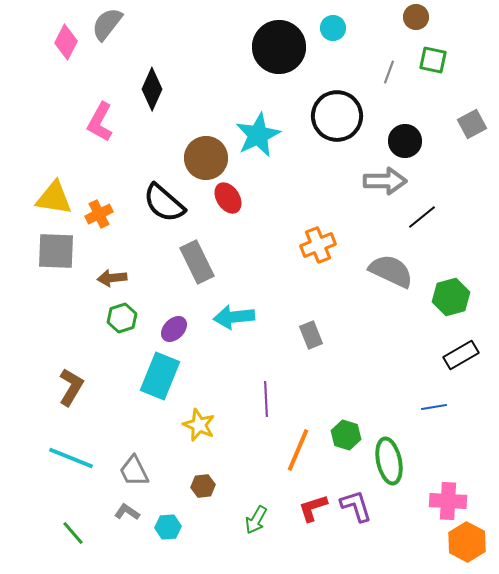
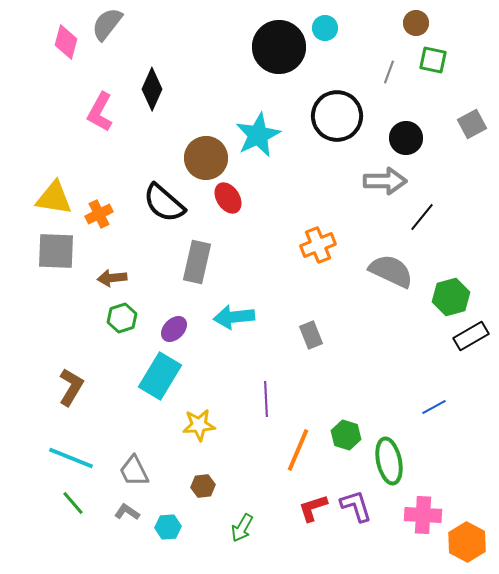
brown circle at (416, 17): moved 6 px down
cyan circle at (333, 28): moved 8 px left
pink diamond at (66, 42): rotated 12 degrees counterclockwise
pink L-shape at (100, 122): moved 10 px up
black circle at (405, 141): moved 1 px right, 3 px up
black line at (422, 217): rotated 12 degrees counterclockwise
gray rectangle at (197, 262): rotated 39 degrees clockwise
black rectangle at (461, 355): moved 10 px right, 19 px up
cyan rectangle at (160, 376): rotated 9 degrees clockwise
blue line at (434, 407): rotated 20 degrees counterclockwise
yellow star at (199, 425): rotated 28 degrees counterclockwise
pink cross at (448, 501): moved 25 px left, 14 px down
green arrow at (256, 520): moved 14 px left, 8 px down
green line at (73, 533): moved 30 px up
